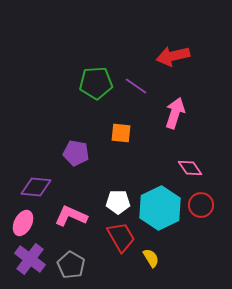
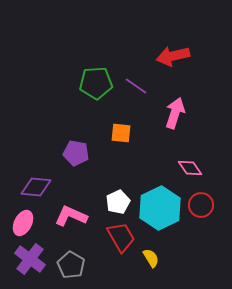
white pentagon: rotated 25 degrees counterclockwise
